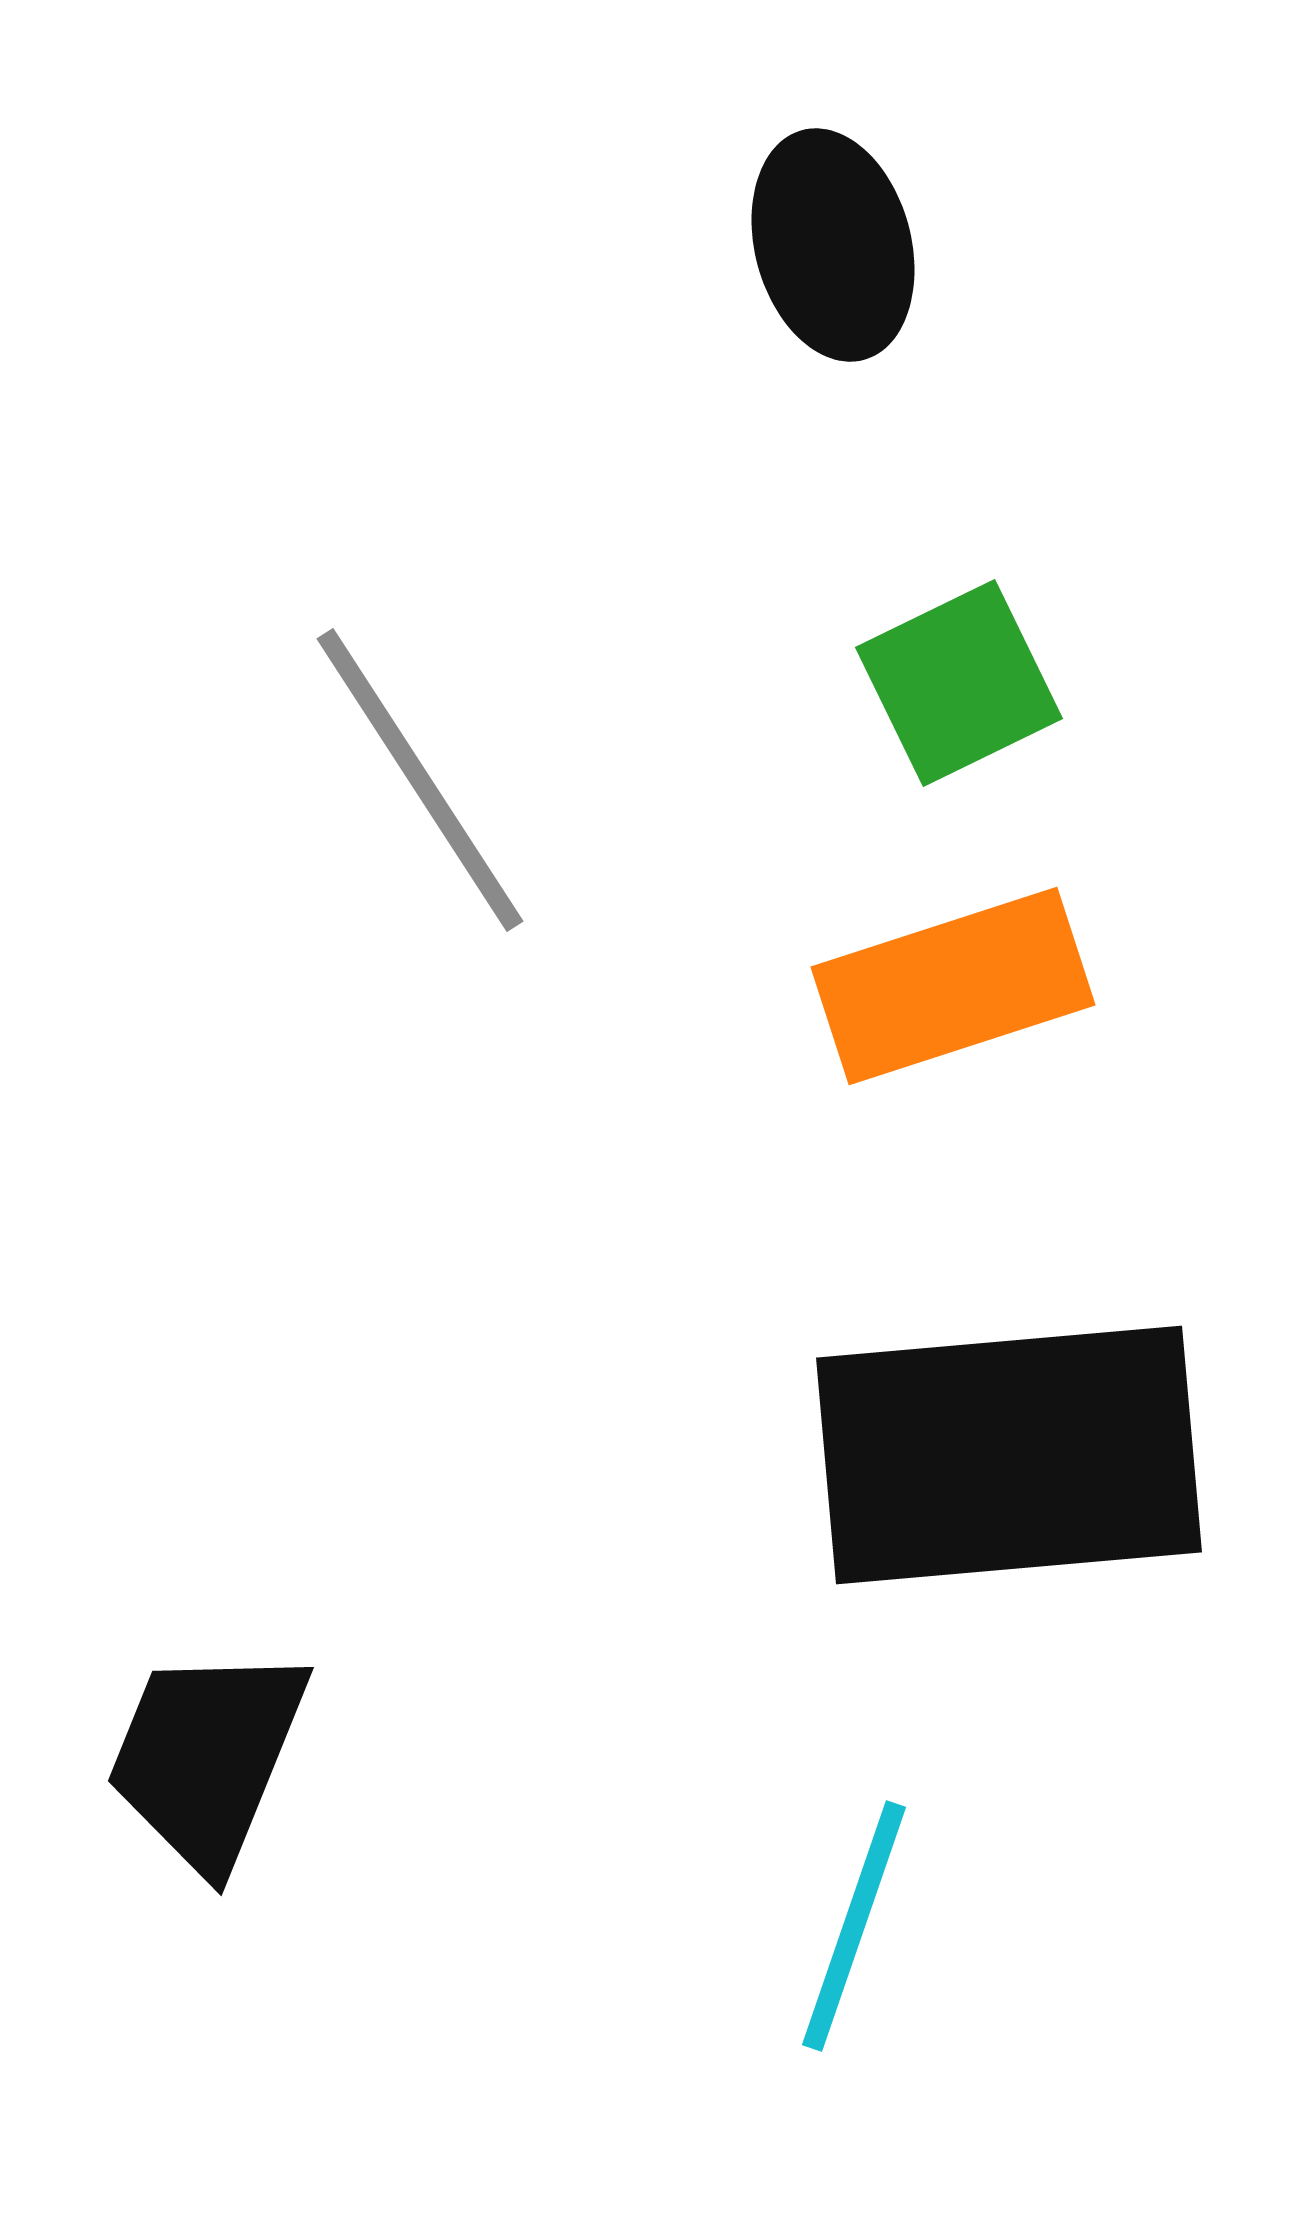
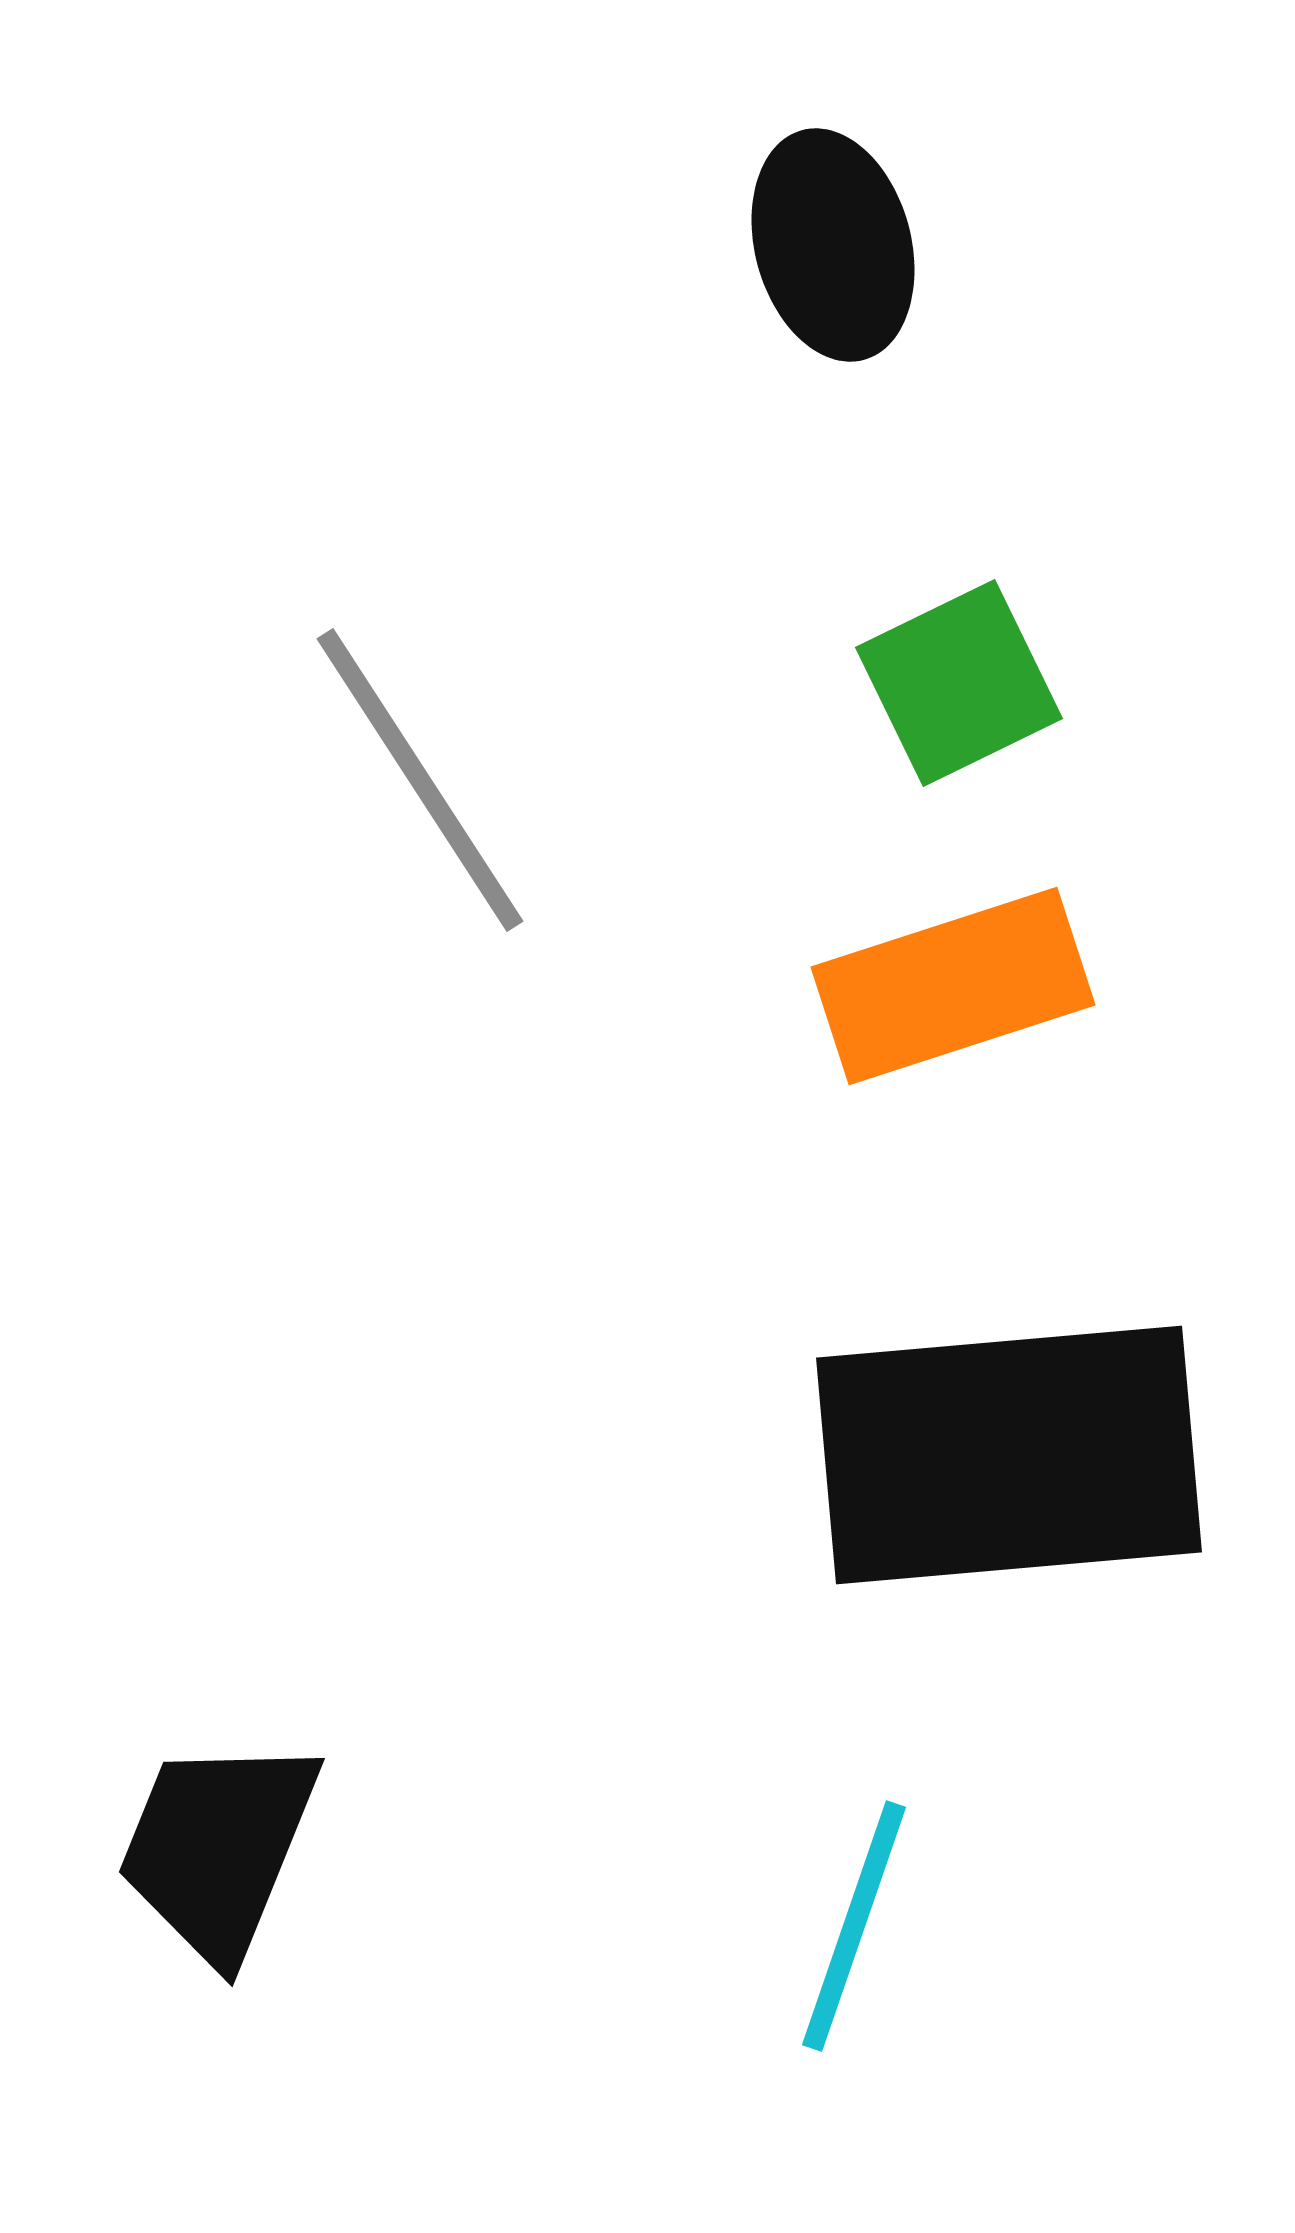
black trapezoid: moved 11 px right, 91 px down
